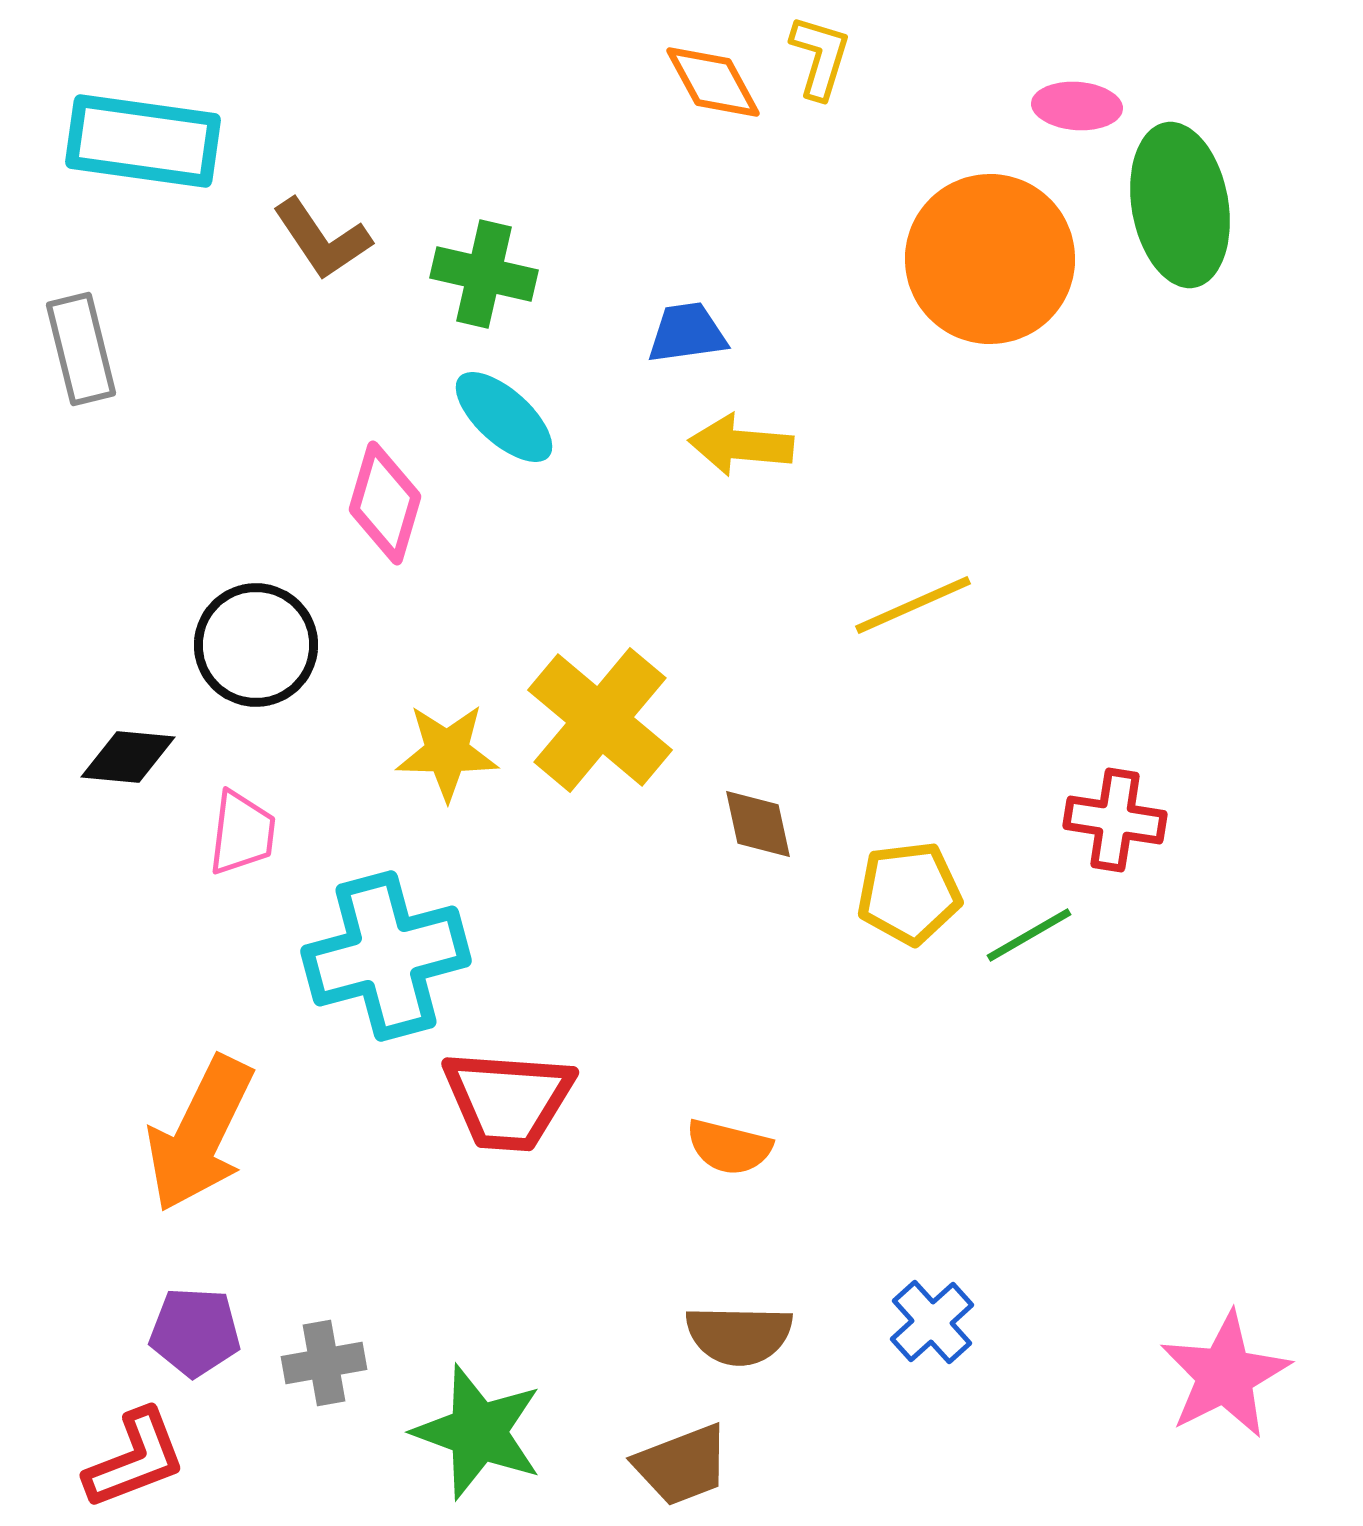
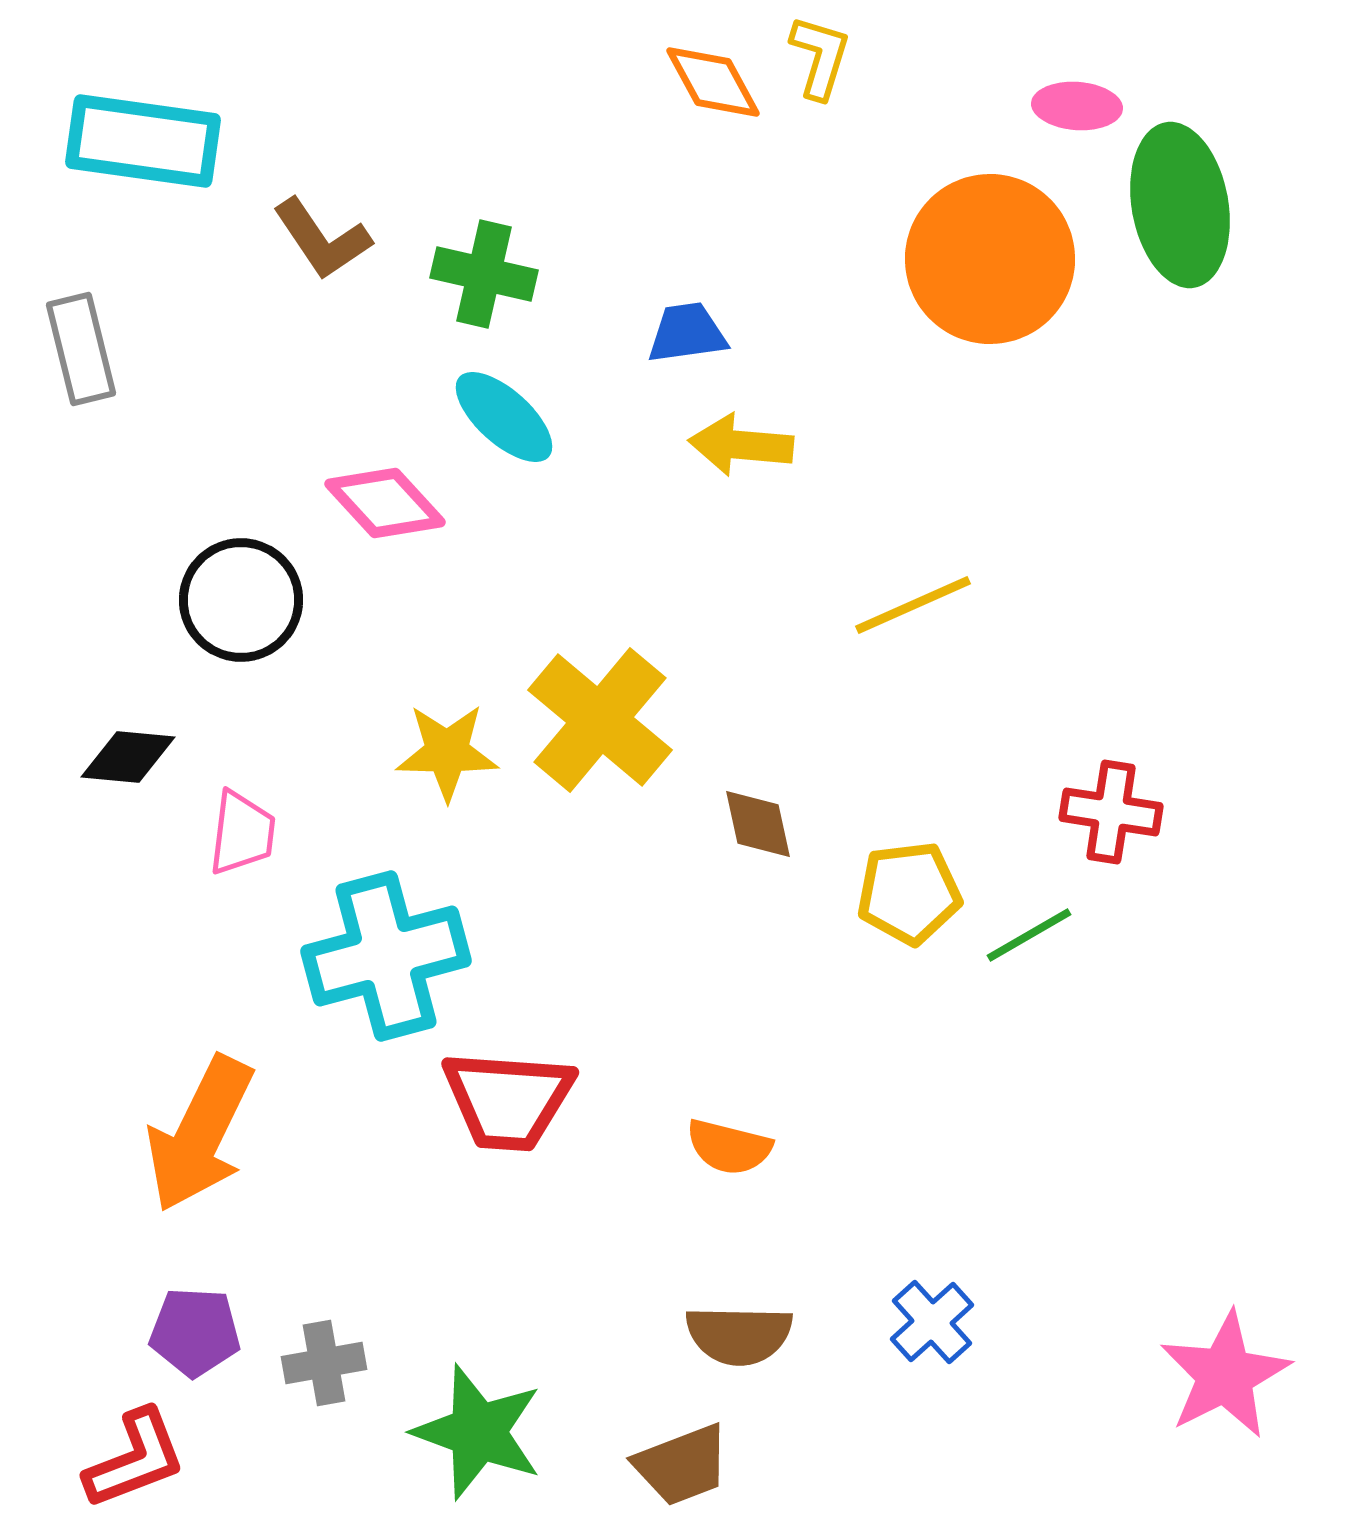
pink diamond: rotated 59 degrees counterclockwise
black circle: moved 15 px left, 45 px up
red cross: moved 4 px left, 8 px up
